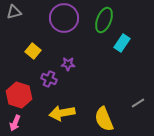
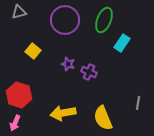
gray triangle: moved 5 px right
purple circle: moved 1 px right, 2 px down
purple star: rotated 16 degrees clockwise
purple cross: moved 40 px right, 7 px up
gray line: rotated 48 degrees counterclockwise
yellow arrow: moved 1 px right
yellow semicircle: moved 1 px left, 1 px up
